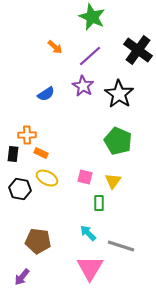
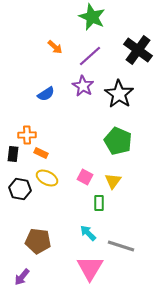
pink square: rotated 14 degrees clockwise
